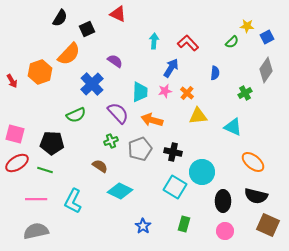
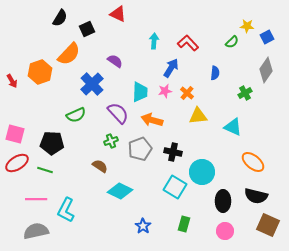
cyan L-shape at (73, 201): moved 7 px left, 9 px down
